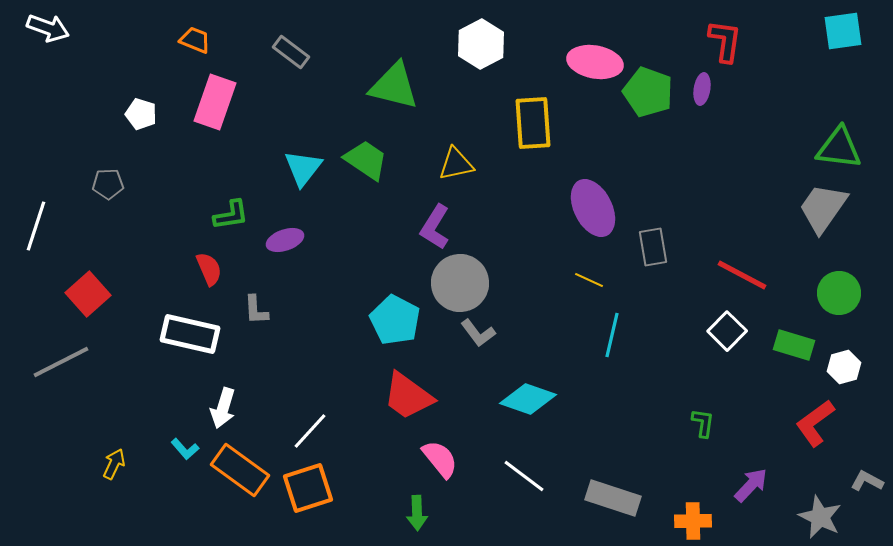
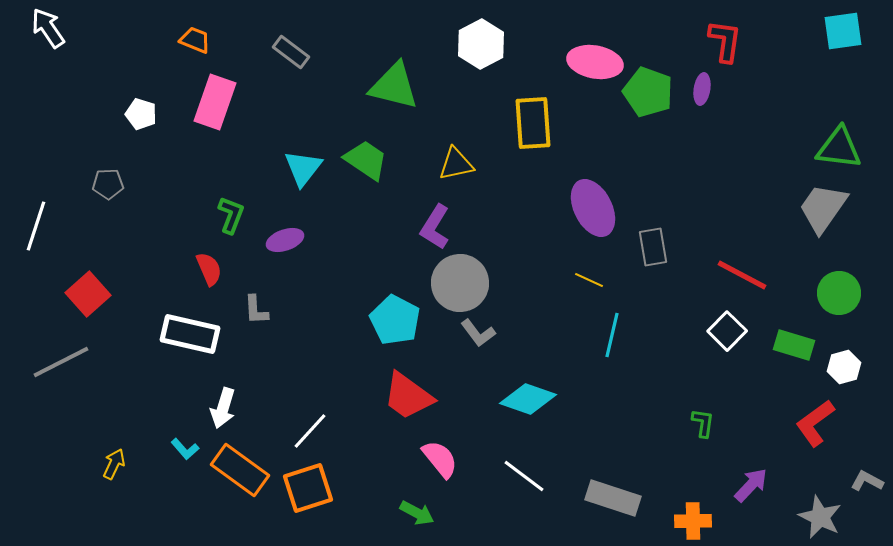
white arrow at (48, 28): rotated 144 degrees counterclockwise
green L-shape at (231, 215): rotated 60 degrees counterclockwise
green arrow at (417, 513): rotated 60 degrees counterclockwise
